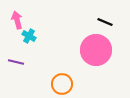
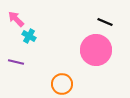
pink arrow: moved 1 px left, 1 px up; rotated 30 degrees counterclockwise
